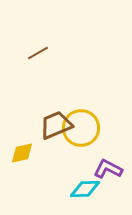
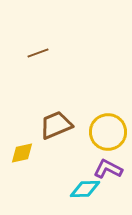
brown line: rotated 10 degrees clockwise
yellow circle: moved 27 px right, 4 px down
